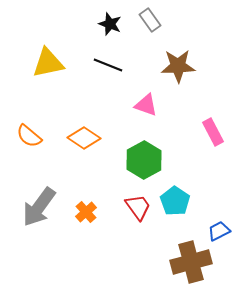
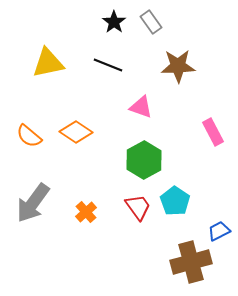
gray rectangle: moved 1 px right, 2 px down
black star: moved 4 px right, 2 px up; rotated 15 degrees clockwise
pink triangle: moved 5 px left, 2 px down
orange diamond: moved 8 px left, 6 px up
gray arrow: moved 6 px left, 4 px up
